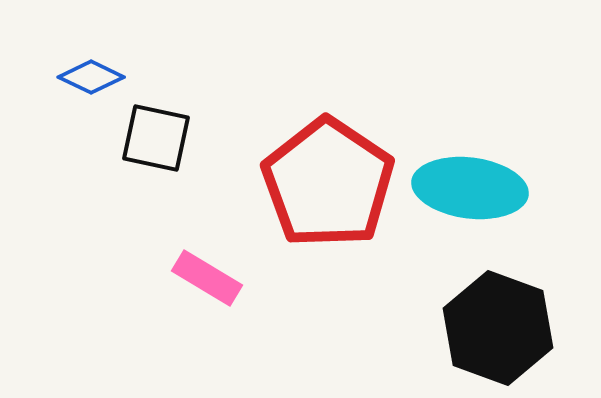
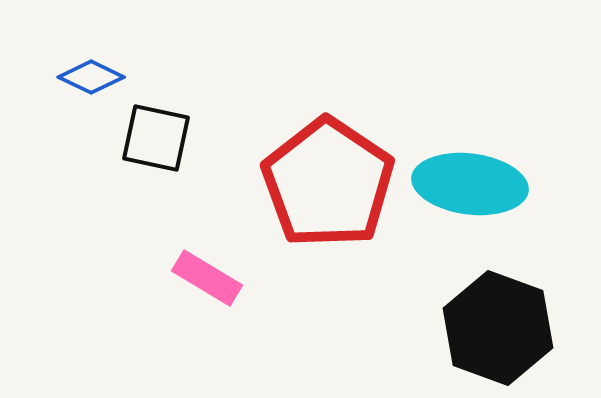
cyan ellipse: moved 4 px up
